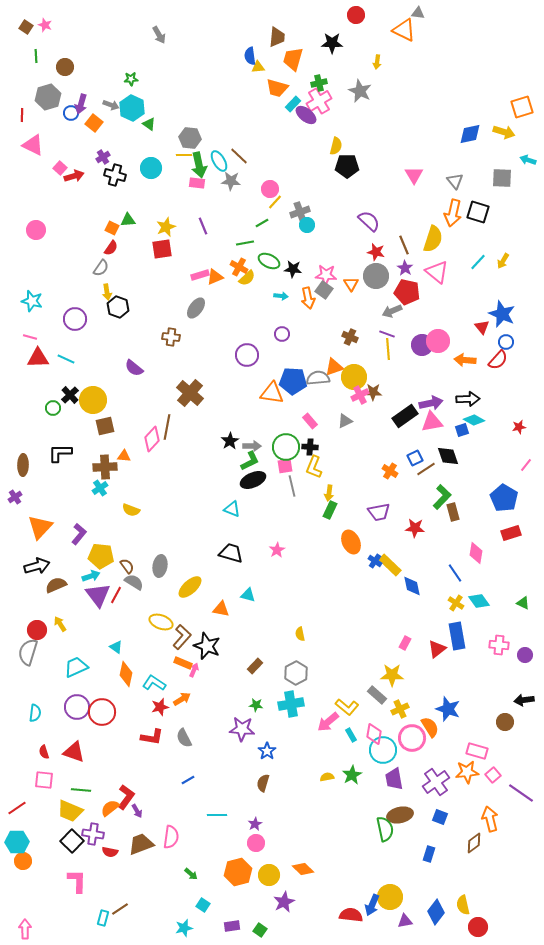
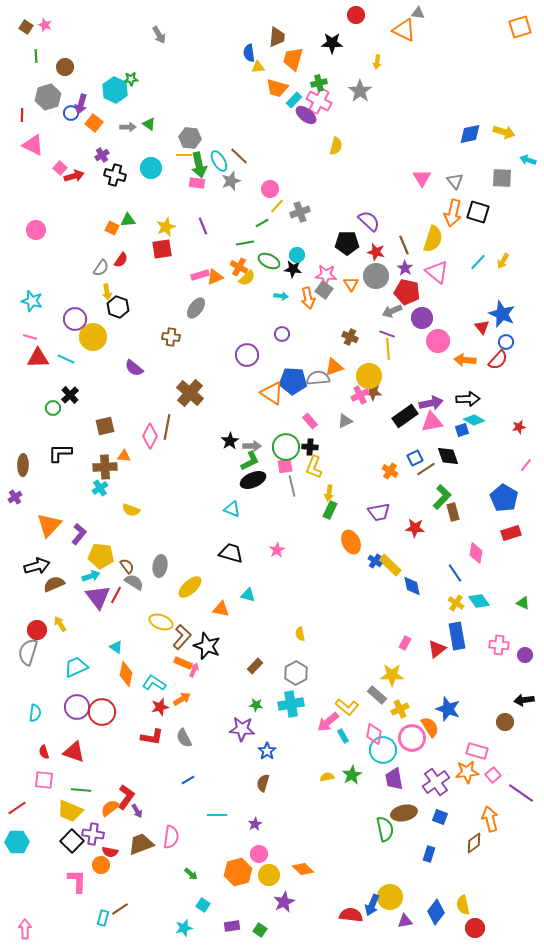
blue semicircle at (250, 56): moved 1 px left, 3 px up
gray star at (360, 91): rotated 10 degrees clockwise
pink cross at (319, 101): rotated 30 degrees counterclockwise
cyan rectangle at (293, 104): moved 1 px right, 4 px up
gray arrow at (111, 105): moved 17 px right, 22 px down; rotated 21 degrees counterclockwise
orange square at (522, 107): moved 2 px left, 80 px up
cyan hexagon at (132, 108): moved 17 px left, 18 px up
purple cross at (103, 157): moved 1 px left, 2 px up
black pentagon at (347, 166): moved 77 px down
pink triangle at (414, 175): moved 8 px right, 3 px down
gray star at (231, 181): rotated 24 degrees counterclockwise
yellow line at (275, 202): moved 2 px right, 4 px down
cyan circle at (307, 225): moved 10 px left, 30 px down
red semicircle at (111, 248): moved 10 px right, 12 px down
purple circle at (422, 345): moved 27 px up
yellow circle at (354, 377): moved 15 px right, 1 px up
orange triangle at (272, 393): rotated 25 degrees clockwise
yellow circle at (93, 400): moved 63 px up
pink diamond at (152, 439): moved 2 px left, 3 px up; rotated 15 degrees counterclockwise
orange triangle at (40, 527): moved 9 px right, 2 px up
brown semicircle at (56, 585): moved 2 px left, 1 px up
purple triangle at (98, 595): moved 2 px down
cyan rectangle at (351, 735): moved 8 px left, 1 px down
brown ellipse at (400, 815): moved 4 px right, 2 px up
pink circle at (256, 843): moved 3 px right, 11 px down
orange circle at (23, 861): moved 78 px right, 4 px down
red circle at (478, 927): moved 3 px left, 1 px down
